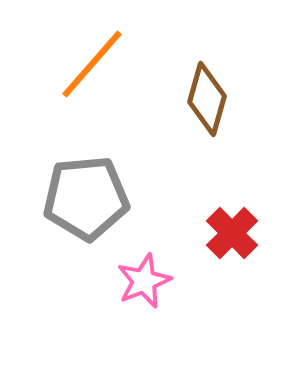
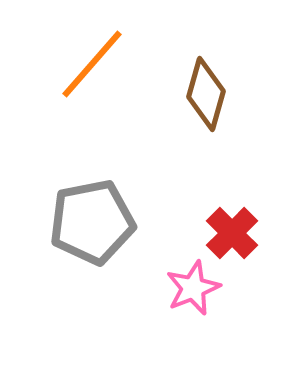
brown diamond: moved 1 px left, 5 px up
gray pentagon: moved 6 px right, 24 px down; rotated 6 degrees counterclockwise
pink star: moved 49 px right, 7 px down
